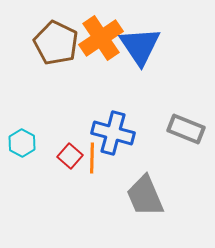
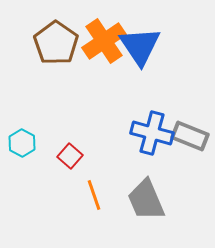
orange cross: moved 3 px right, 3 px down
brown pentagon: rotated 9 degrees clockwise
gray rectangle: moved 4 px right, 7 px down
blue cross: moved 39 px right
orange line: moved 2 px right, 37 px down; rotated 20 degrees counterclockwise
gray trapezoid: moved 1 px right, 4 px down
